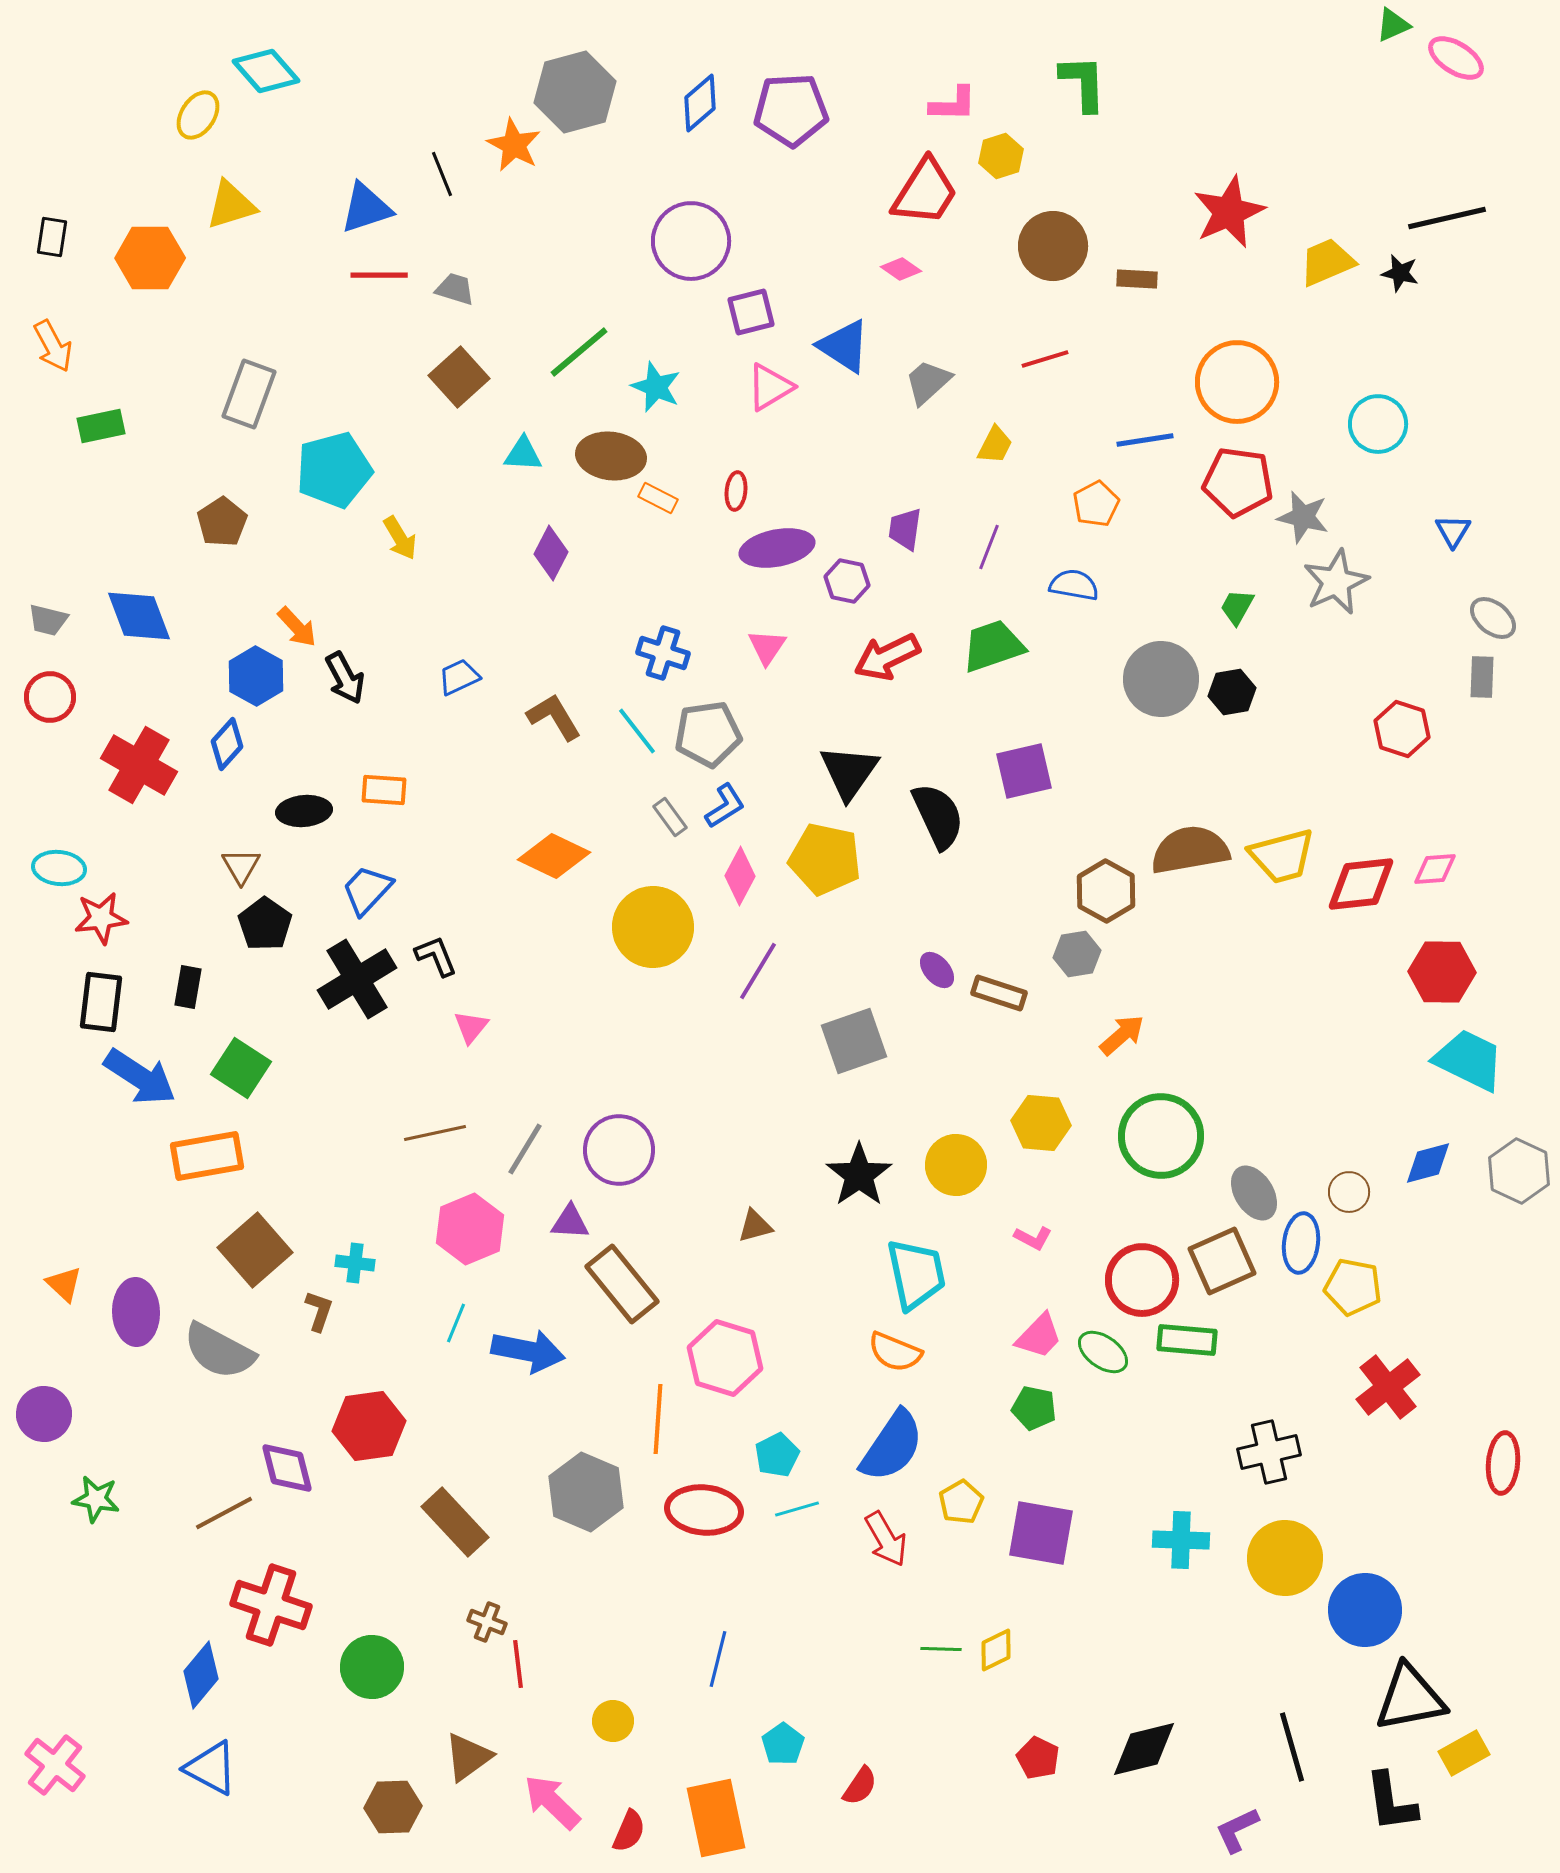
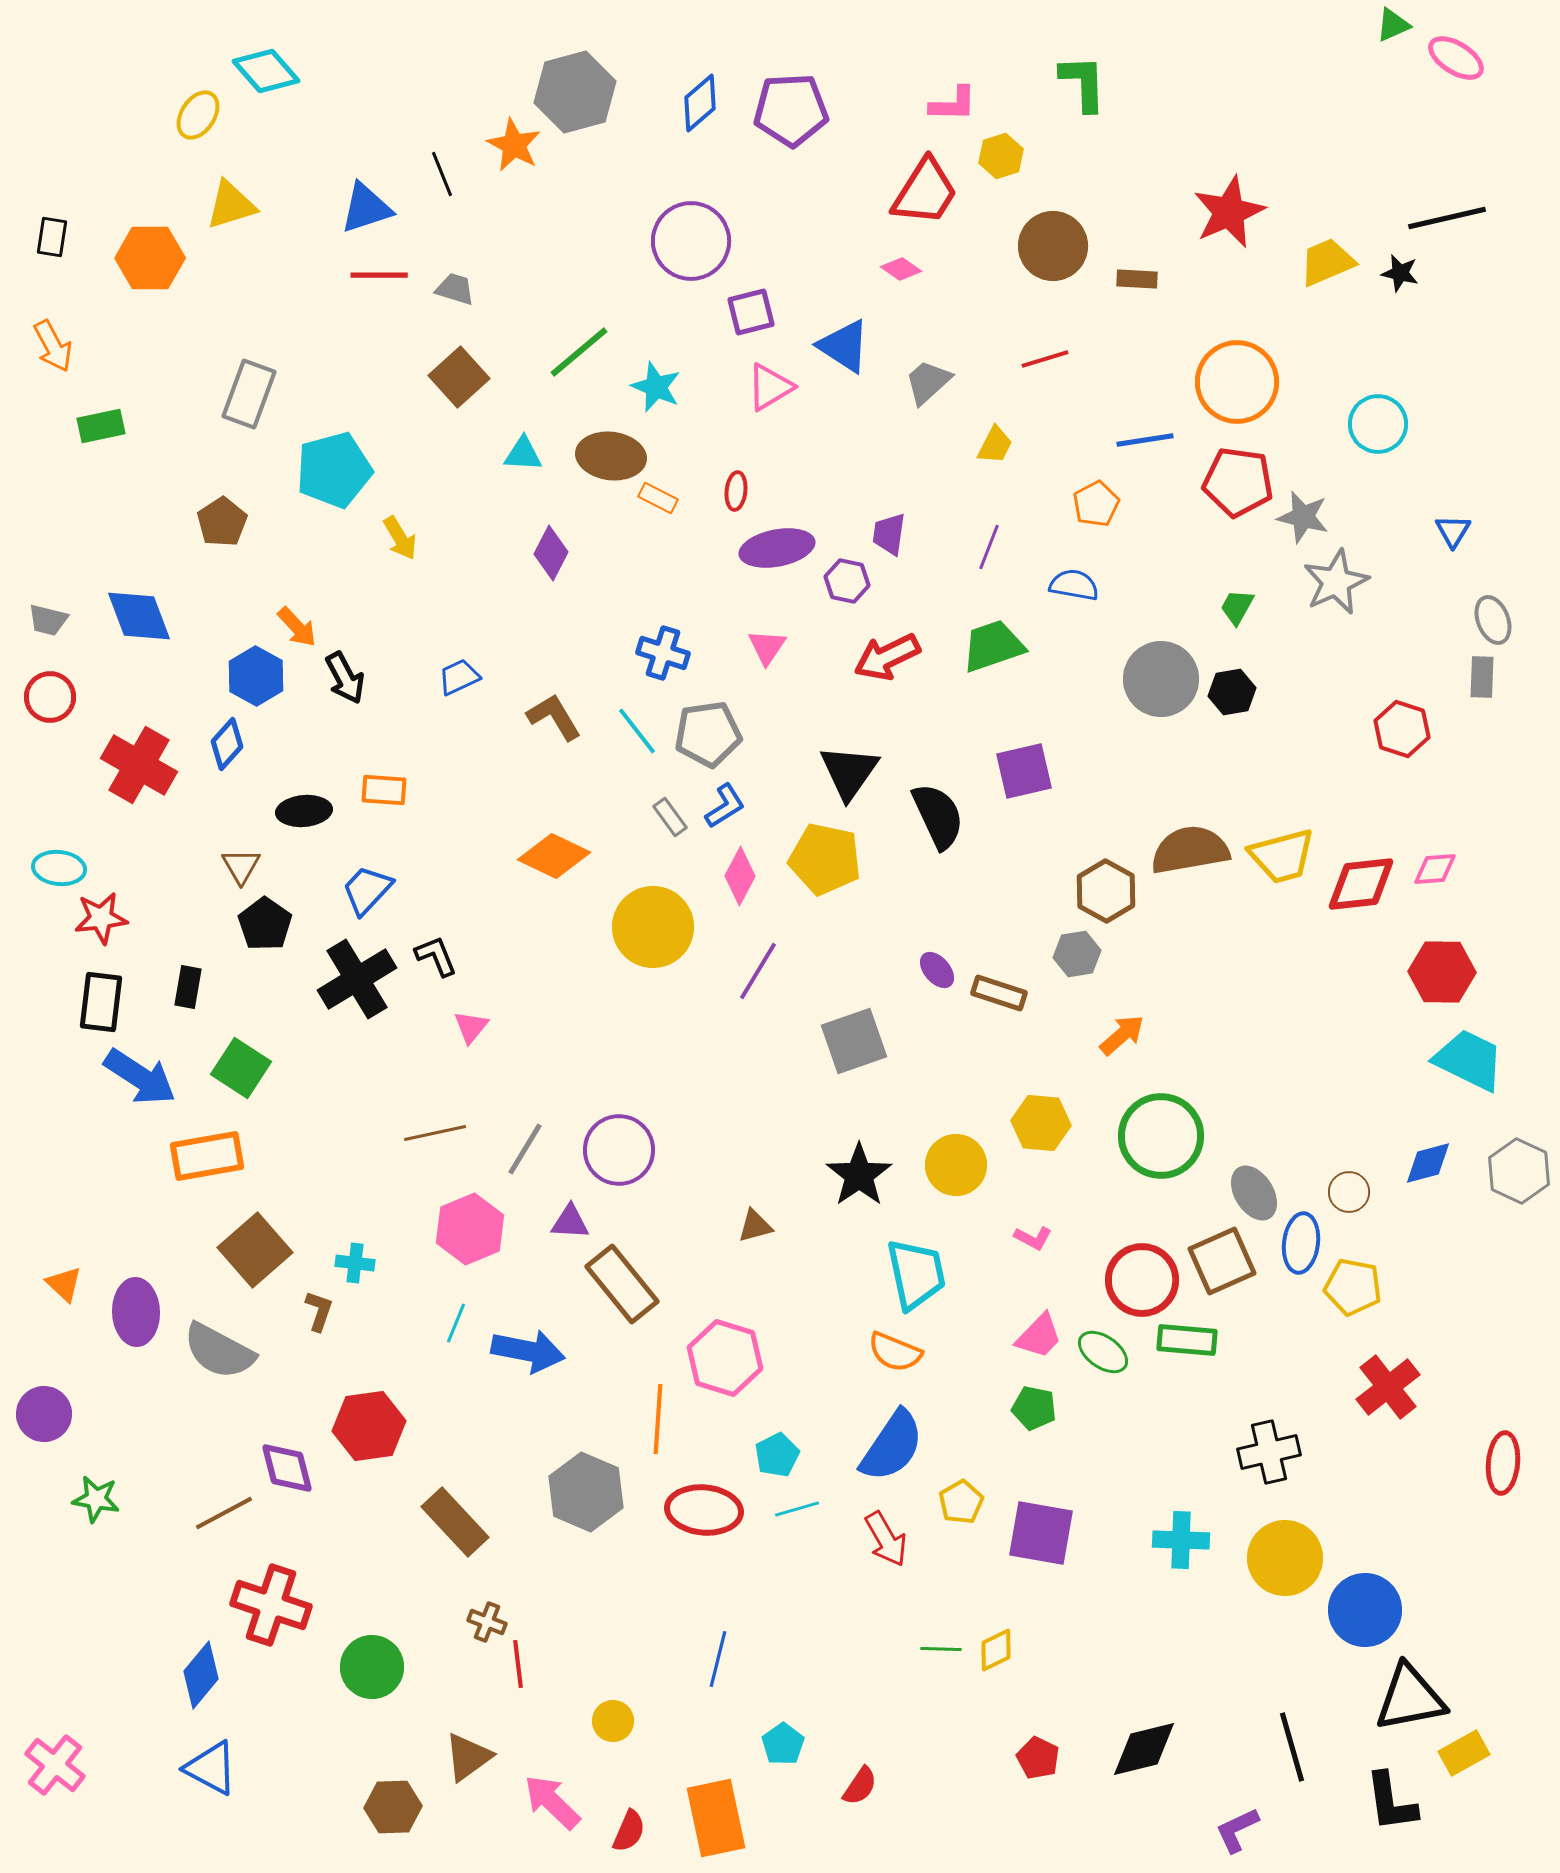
purple trapezoid at (905, 529): moved 16 px left, 5 px down
gray ellipse at (1493, 618): moved 2 px down; rotated 30 degrees clockwise
